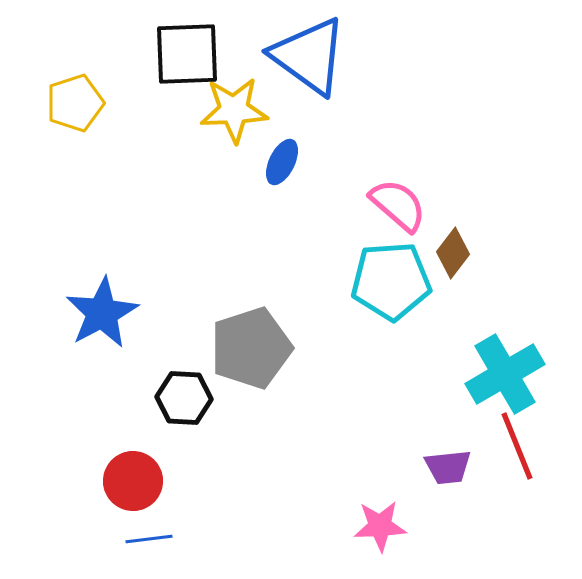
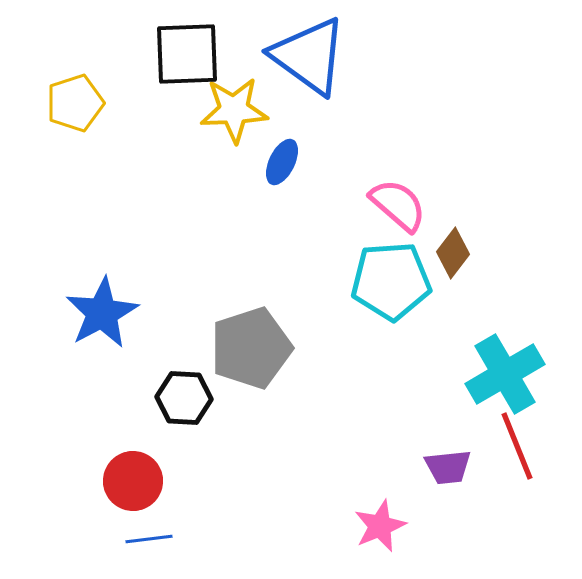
pink star: rotated 20 degrees counterclockwise
